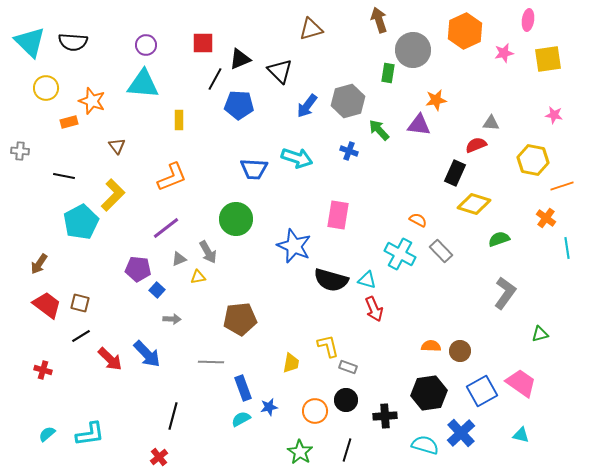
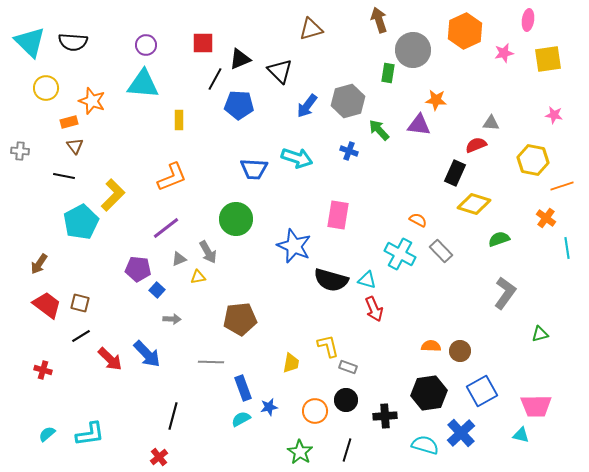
orange star at (436, 100): rotated 15 degrees clockwise
brown triangle at (117, 146): moved 42 px left
pink trapezoid at (521, 383): moved 15 px right, 23 px down; rotated 144 degrees clockwise
